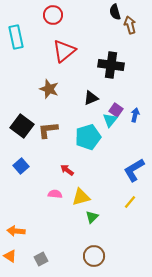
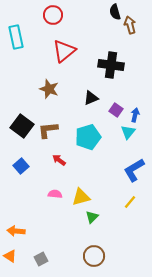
cyan triangle: moved 18 px right, 12 px down
red arrow: moved 8 px left, 10 px up
